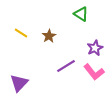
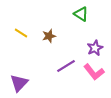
brown star: rotated 16 degrees clockwise
